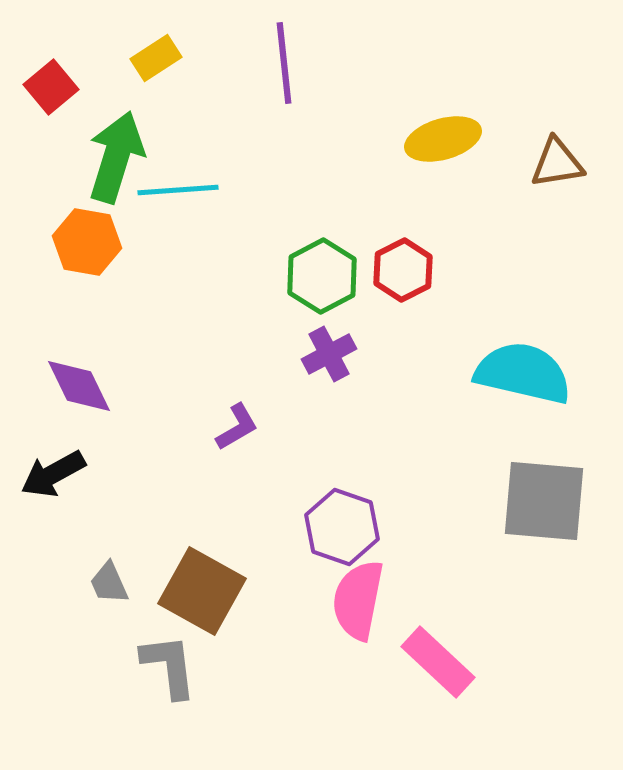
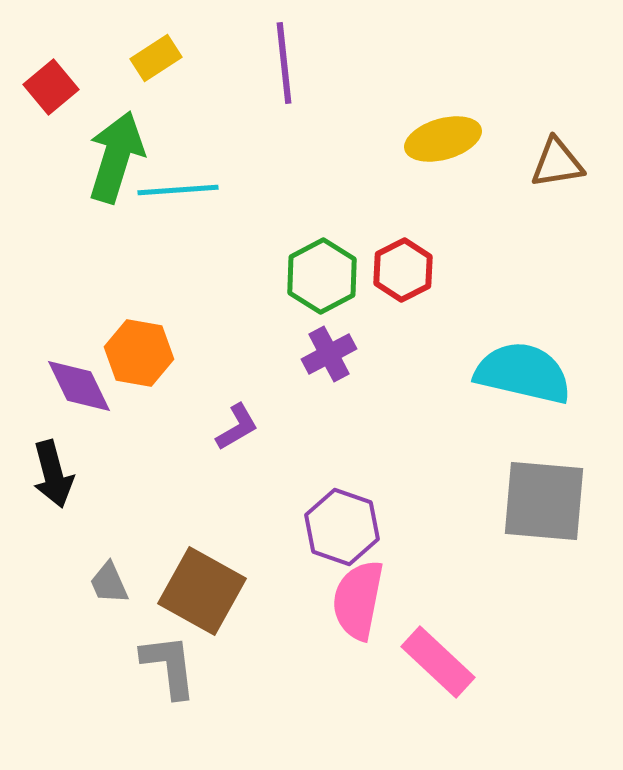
orange hexagon: moved 52 px right, 111 px down
black arrow: rotated 76 degrees counterclockwise
